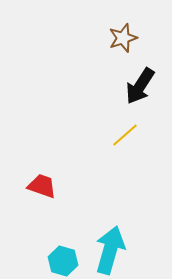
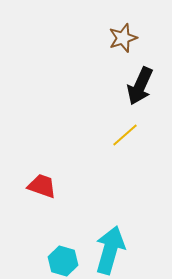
black arrow: rotated 9 degrees counterclockwise
